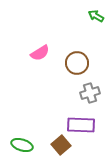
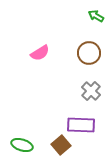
brown circle: moved 12 px right, 10 px up
gray cross: moved 1 px right, 2 px up; rotated 30 degrees counterclockwise
